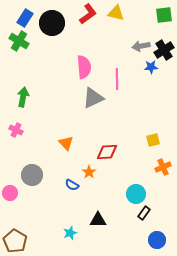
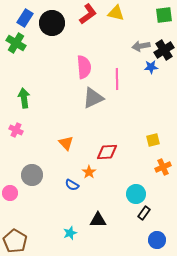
green cross: moved 3 px left, 2 px down
green arrow: moved 1 px right, 1 px down; rotated 18 degrees counterclockwise
